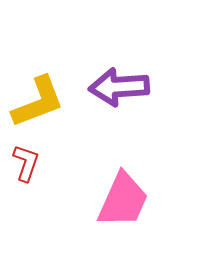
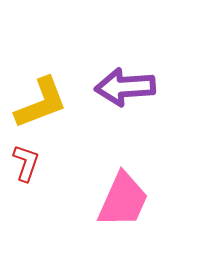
purple arrow: moved 6 px right
yellow L-shape: moved 3 px right, 1 px down
